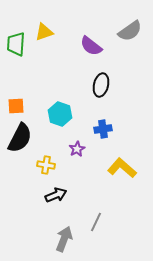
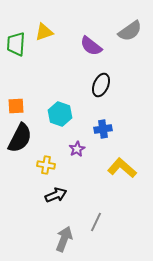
black ellipse: rotated 10 degrees clockwise
